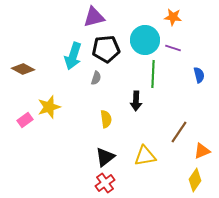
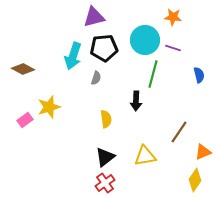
black pentagon: moved 2 px left, 1 px up
green line: rotated 12 degrees clockwise
orange triangle: moved 1 px right, 1 px down
